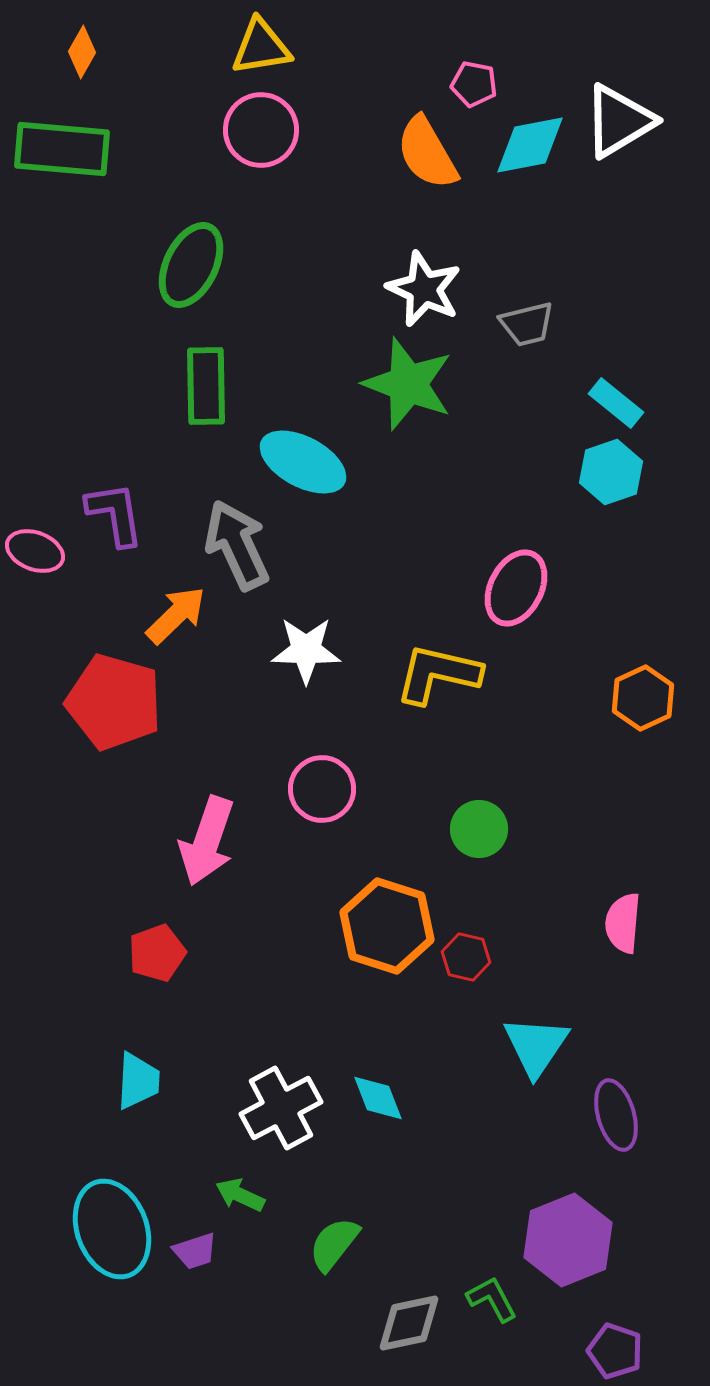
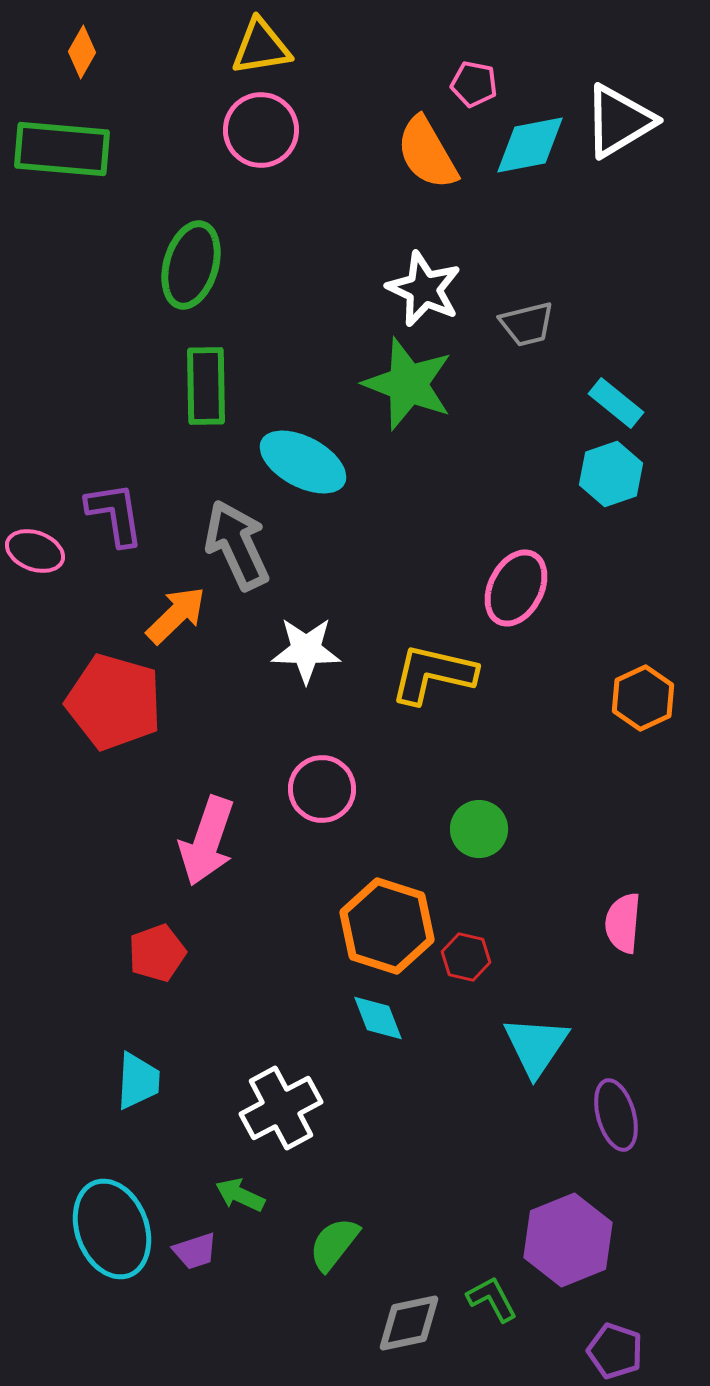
green ellipse at (191, 265): rotated 10 degrees counterclockwise
cyan hexagon at (611, 472): moved 2 px down
yellow L-shape at (438, 674): moved 5 px left
cyan diamond at (378, 1098): moved 80 px up
